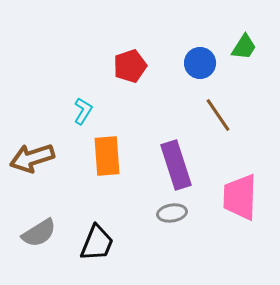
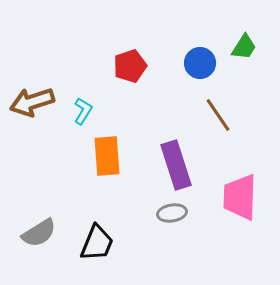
brown arrow: moved 56 px up
